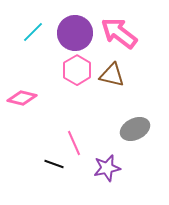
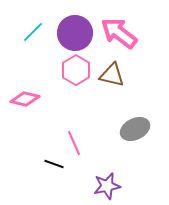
pink hexagon: moved 1 px left
pink diamond: moved 3 px right, 1 px down
purple star: moved 18 px down
